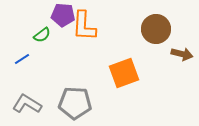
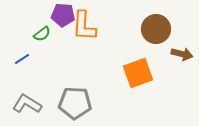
green semicircle: moved 1 px up
orange square: moved 14 px right
